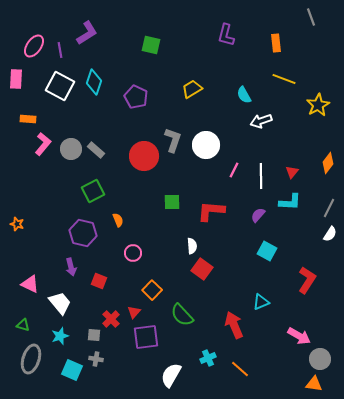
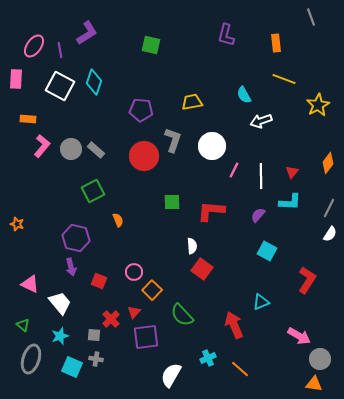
yellow trapezoid at (192, 89): moved 13 px down; rotated 20 degrees clockwise
purple pentagon at (136, 97): moved 5 px right, 13 px down; rotated 20 degrees counterclockwise
pink L-shape at (43, 144): moved 1 px left, 2 px down
white circle at (206, 145): moved 6 px right, 1 px down
purple hexagon at (83, 233): moved 7 px left, 5 px down
pink circle at (133, 253): moved 1 px right, 19 px down
green triangle at (23, 325): rotated 24 degrees clockwise
cyan square at (72, 370): moved 3 px up
